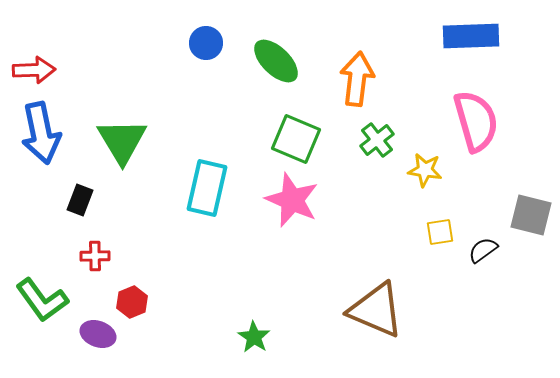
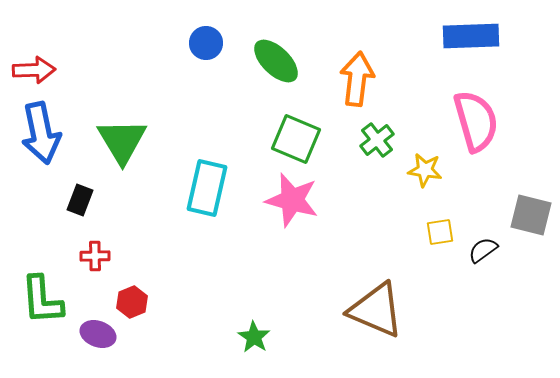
pink star: rotated 8 degrees counterclockwise
green L-shape: rotated 32 degrees clockwise
